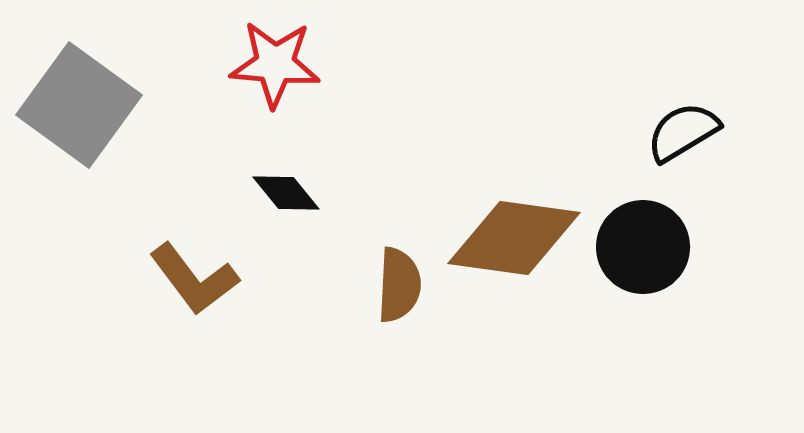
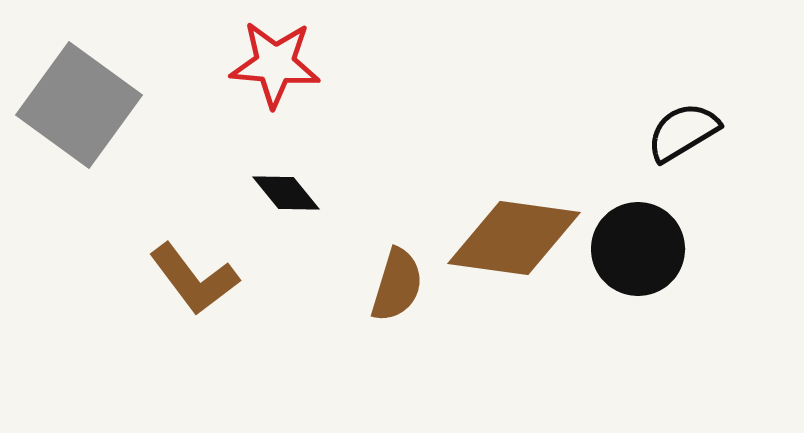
black circle: moved 5 px left, 2 px down
brown semicircle: moved 2 px left; rotated 14 degrees clockwise
